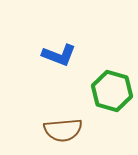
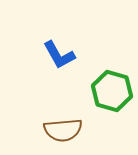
blue L-shape: rotated 40 degrees clockwise
